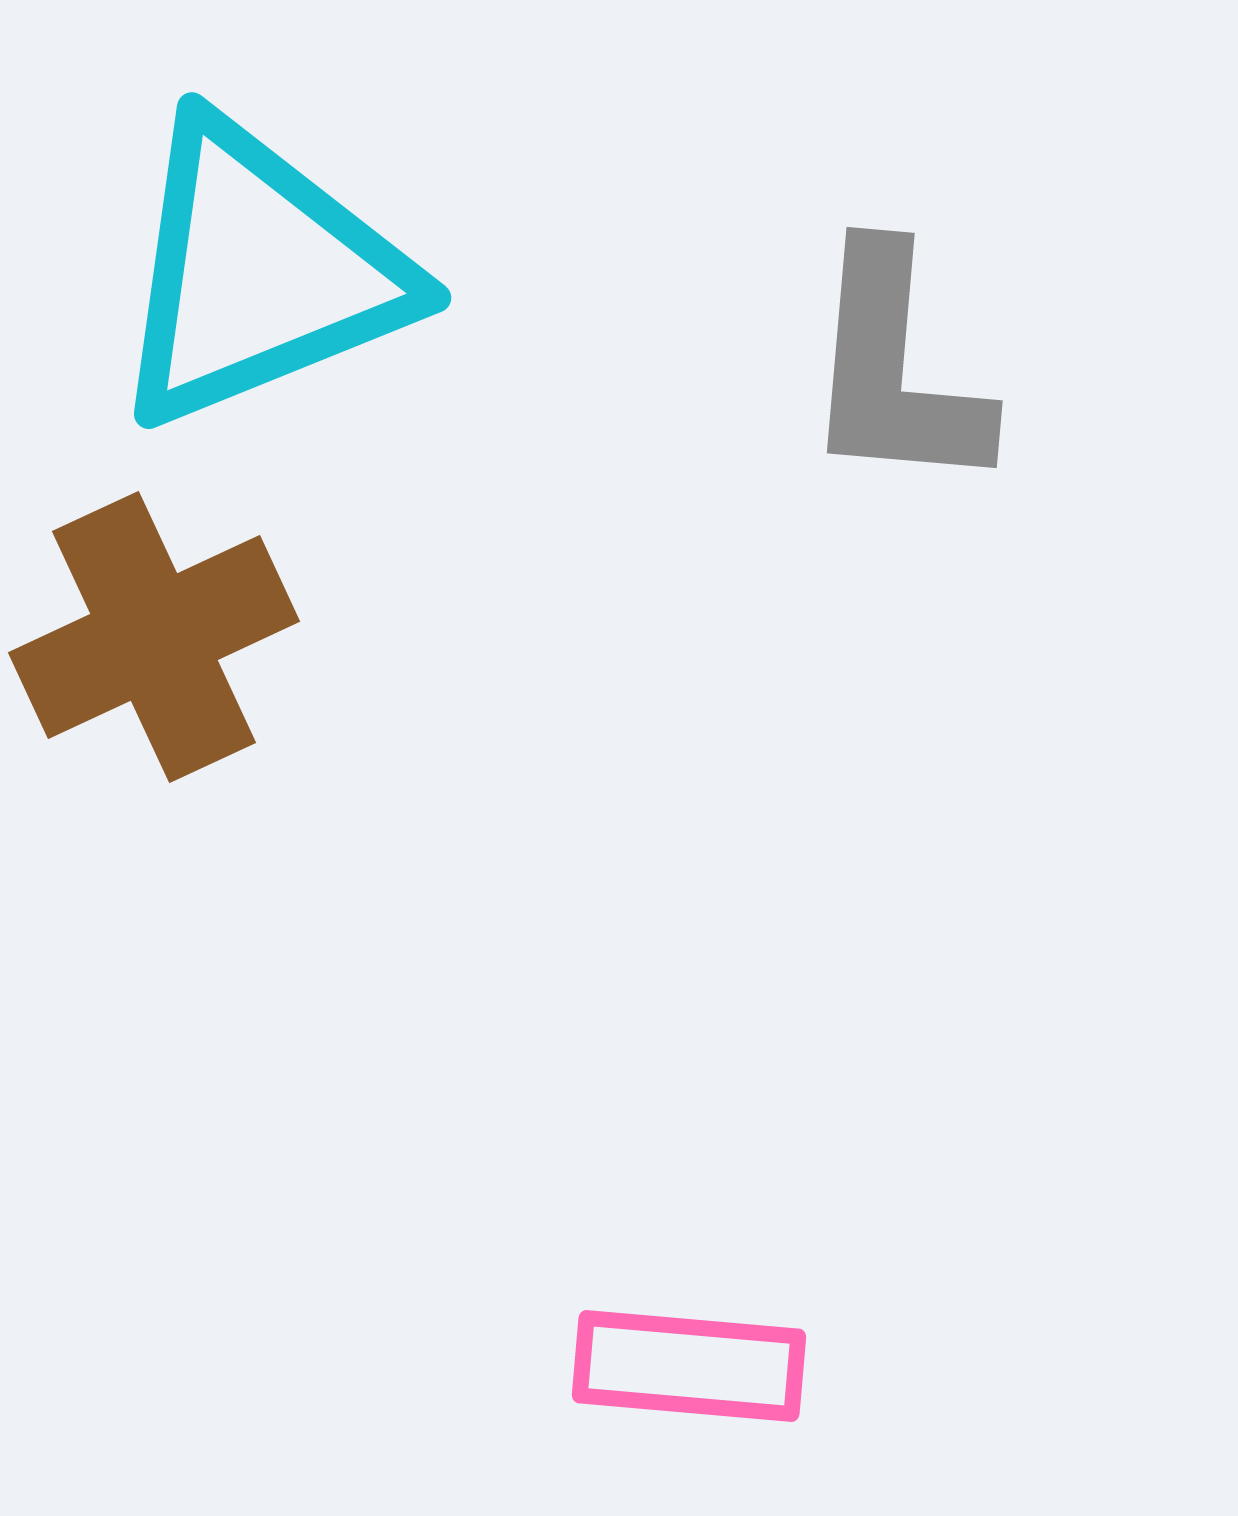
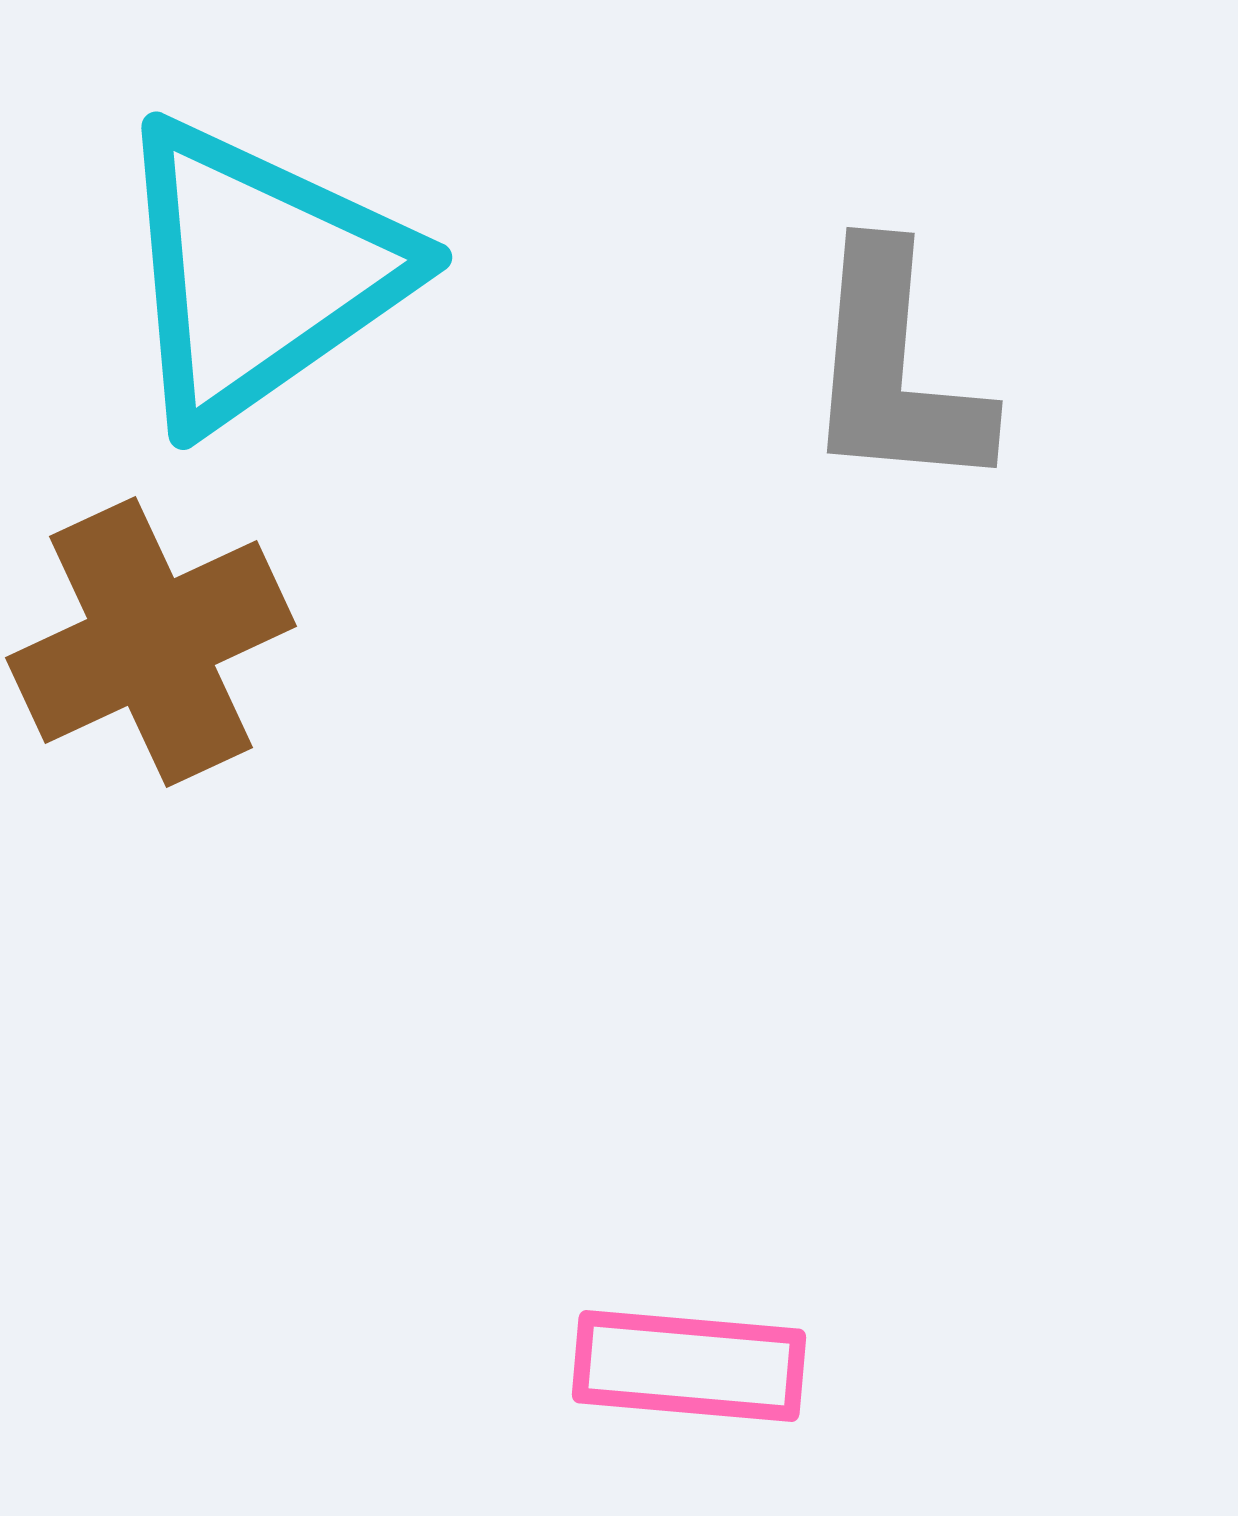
cyan triangle: rotated 13 degrees counterclockwise
brown cross: moved 3 px left, 5 px down
